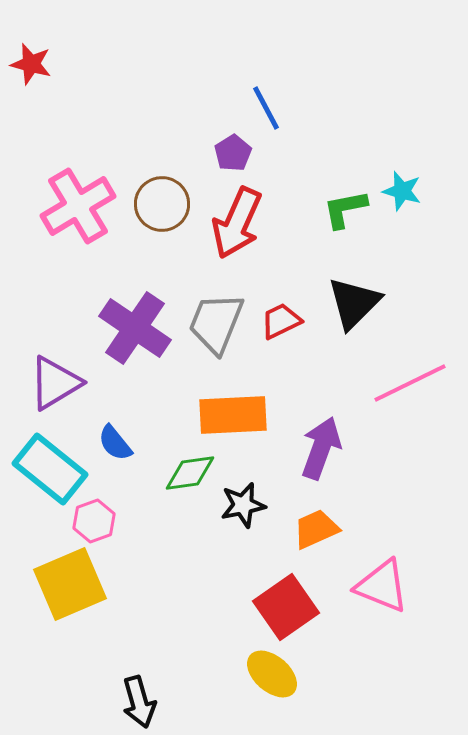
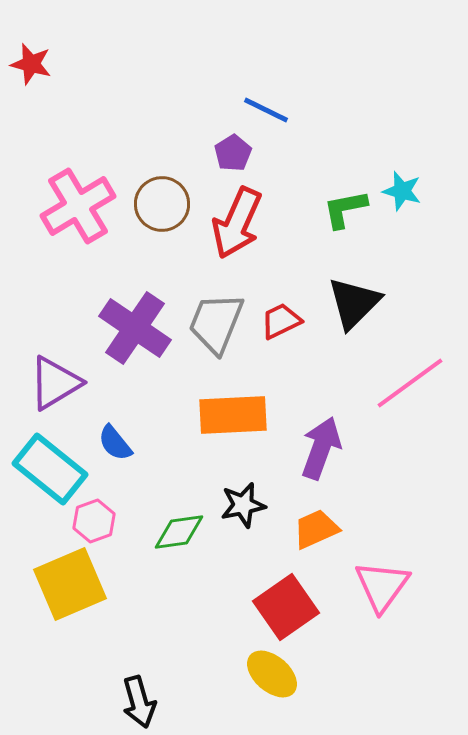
blue line: moved 2 px down; rotated 36 degrees counterclockwise
pink line: rotated 10 degrees counterclockwise
green diamond: moved 11 px left, 59 px down
pink triangle: rotated 44 degrees clockwise
